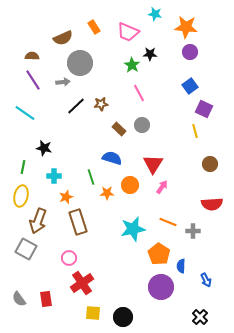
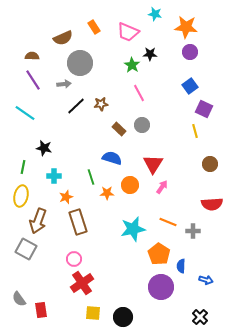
gray arrow at (63, 82): moved 1 px right, 2 px down
pink circle at (69, 258): moved 5 px right, 1 px down
blue arrow at (206, 280): rotated 48 degrees counterclockwise
red rectangle at (46, 299): moved 5 px left, 11 px down
